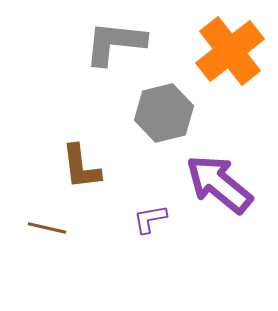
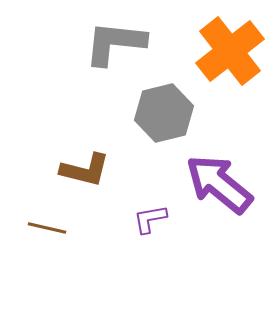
brown L-shape: moved 4 px right, 3 px down; rotated 69 degrees counterclockwise
